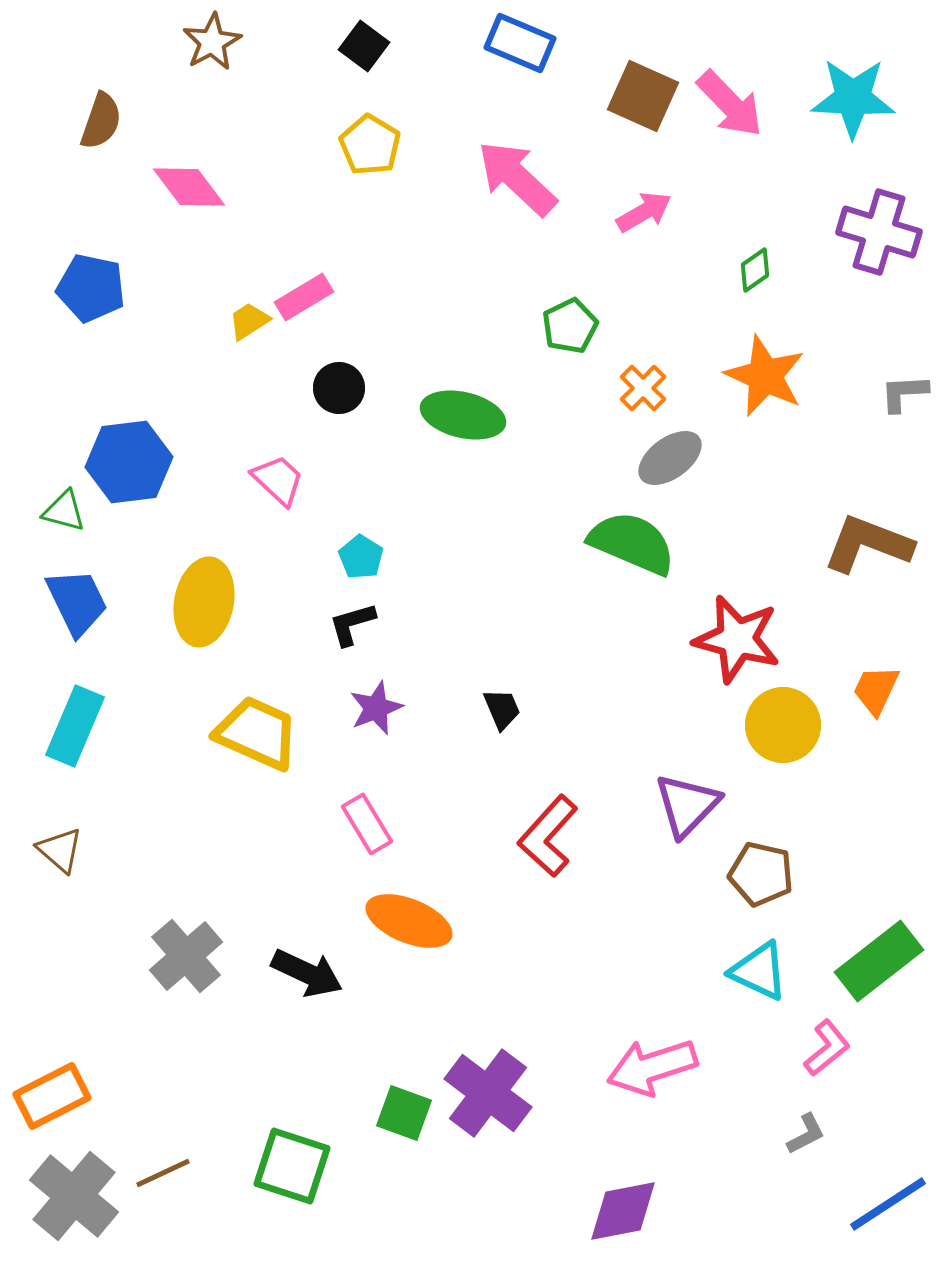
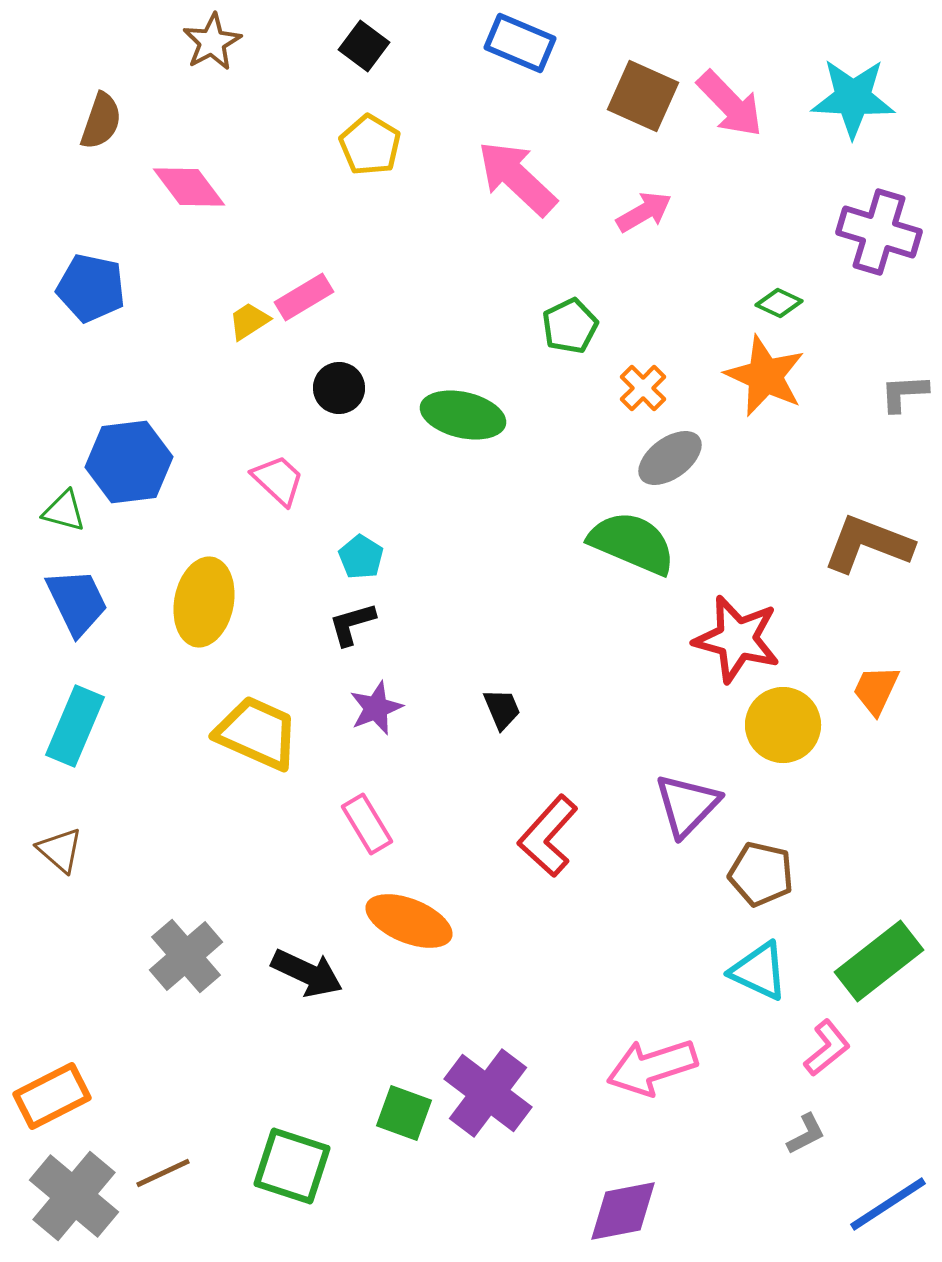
green diamond at (755, 270): moved 24 px right, 33 px down; rotated 60 degrees clockwise
